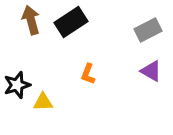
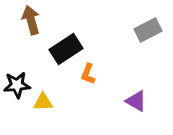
black rectangle: moved 5 px left, 27 px down
purple triangle: moved 15 px left, 30 px down
black star: rotated 12 degrees clockwise
